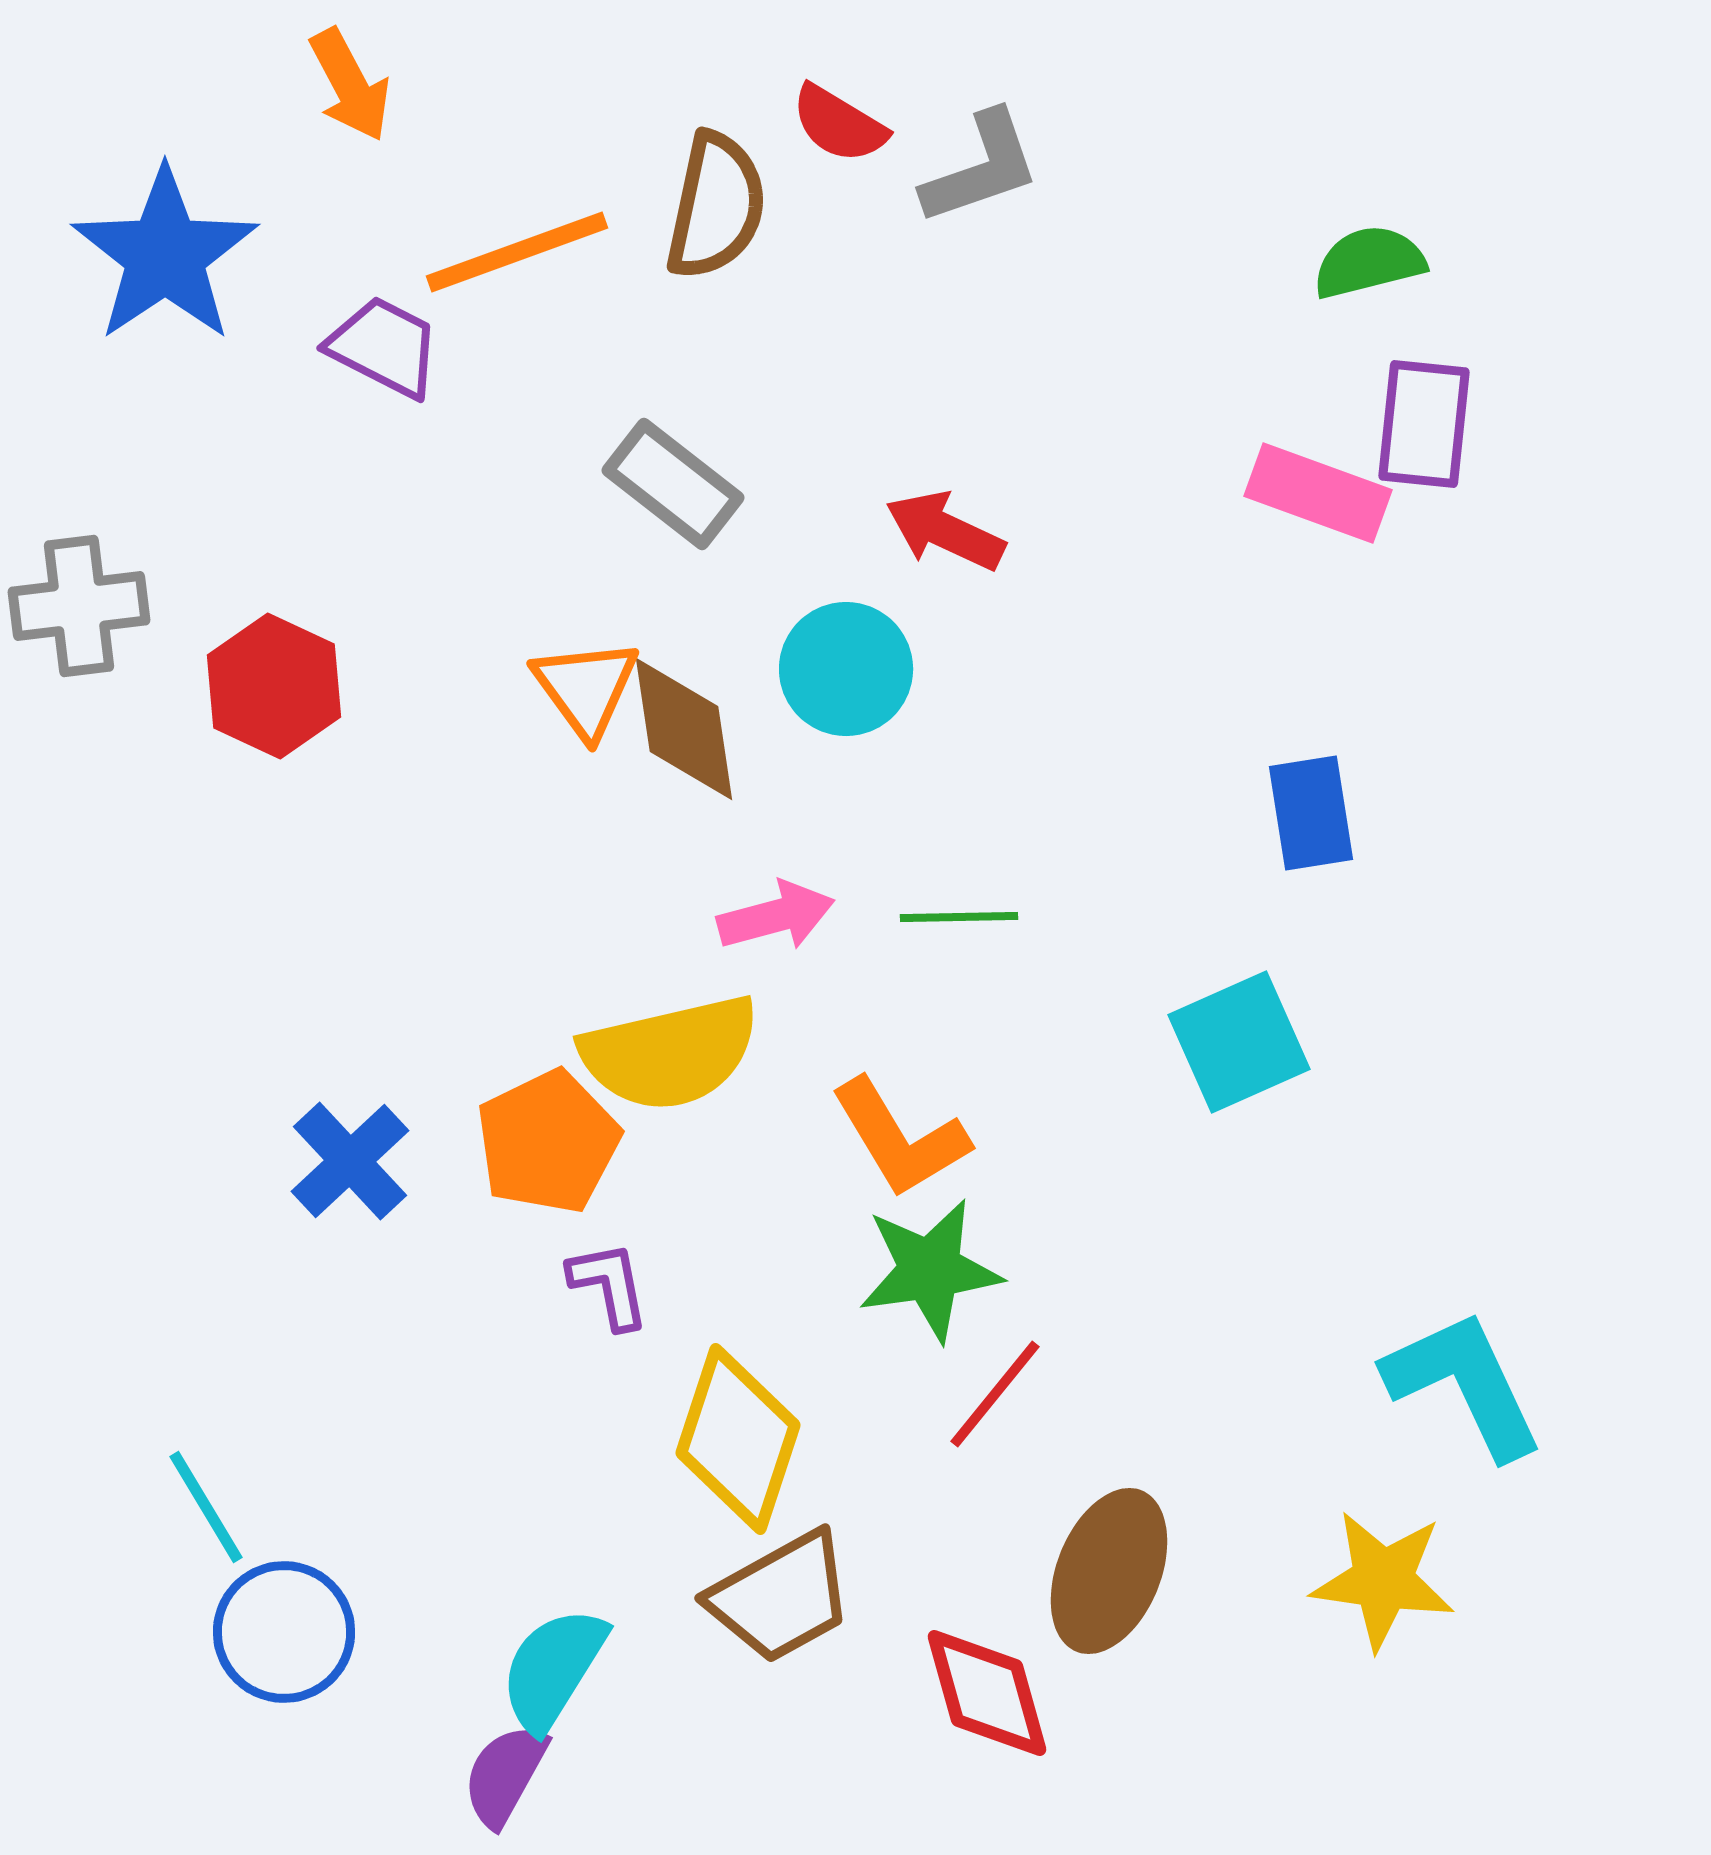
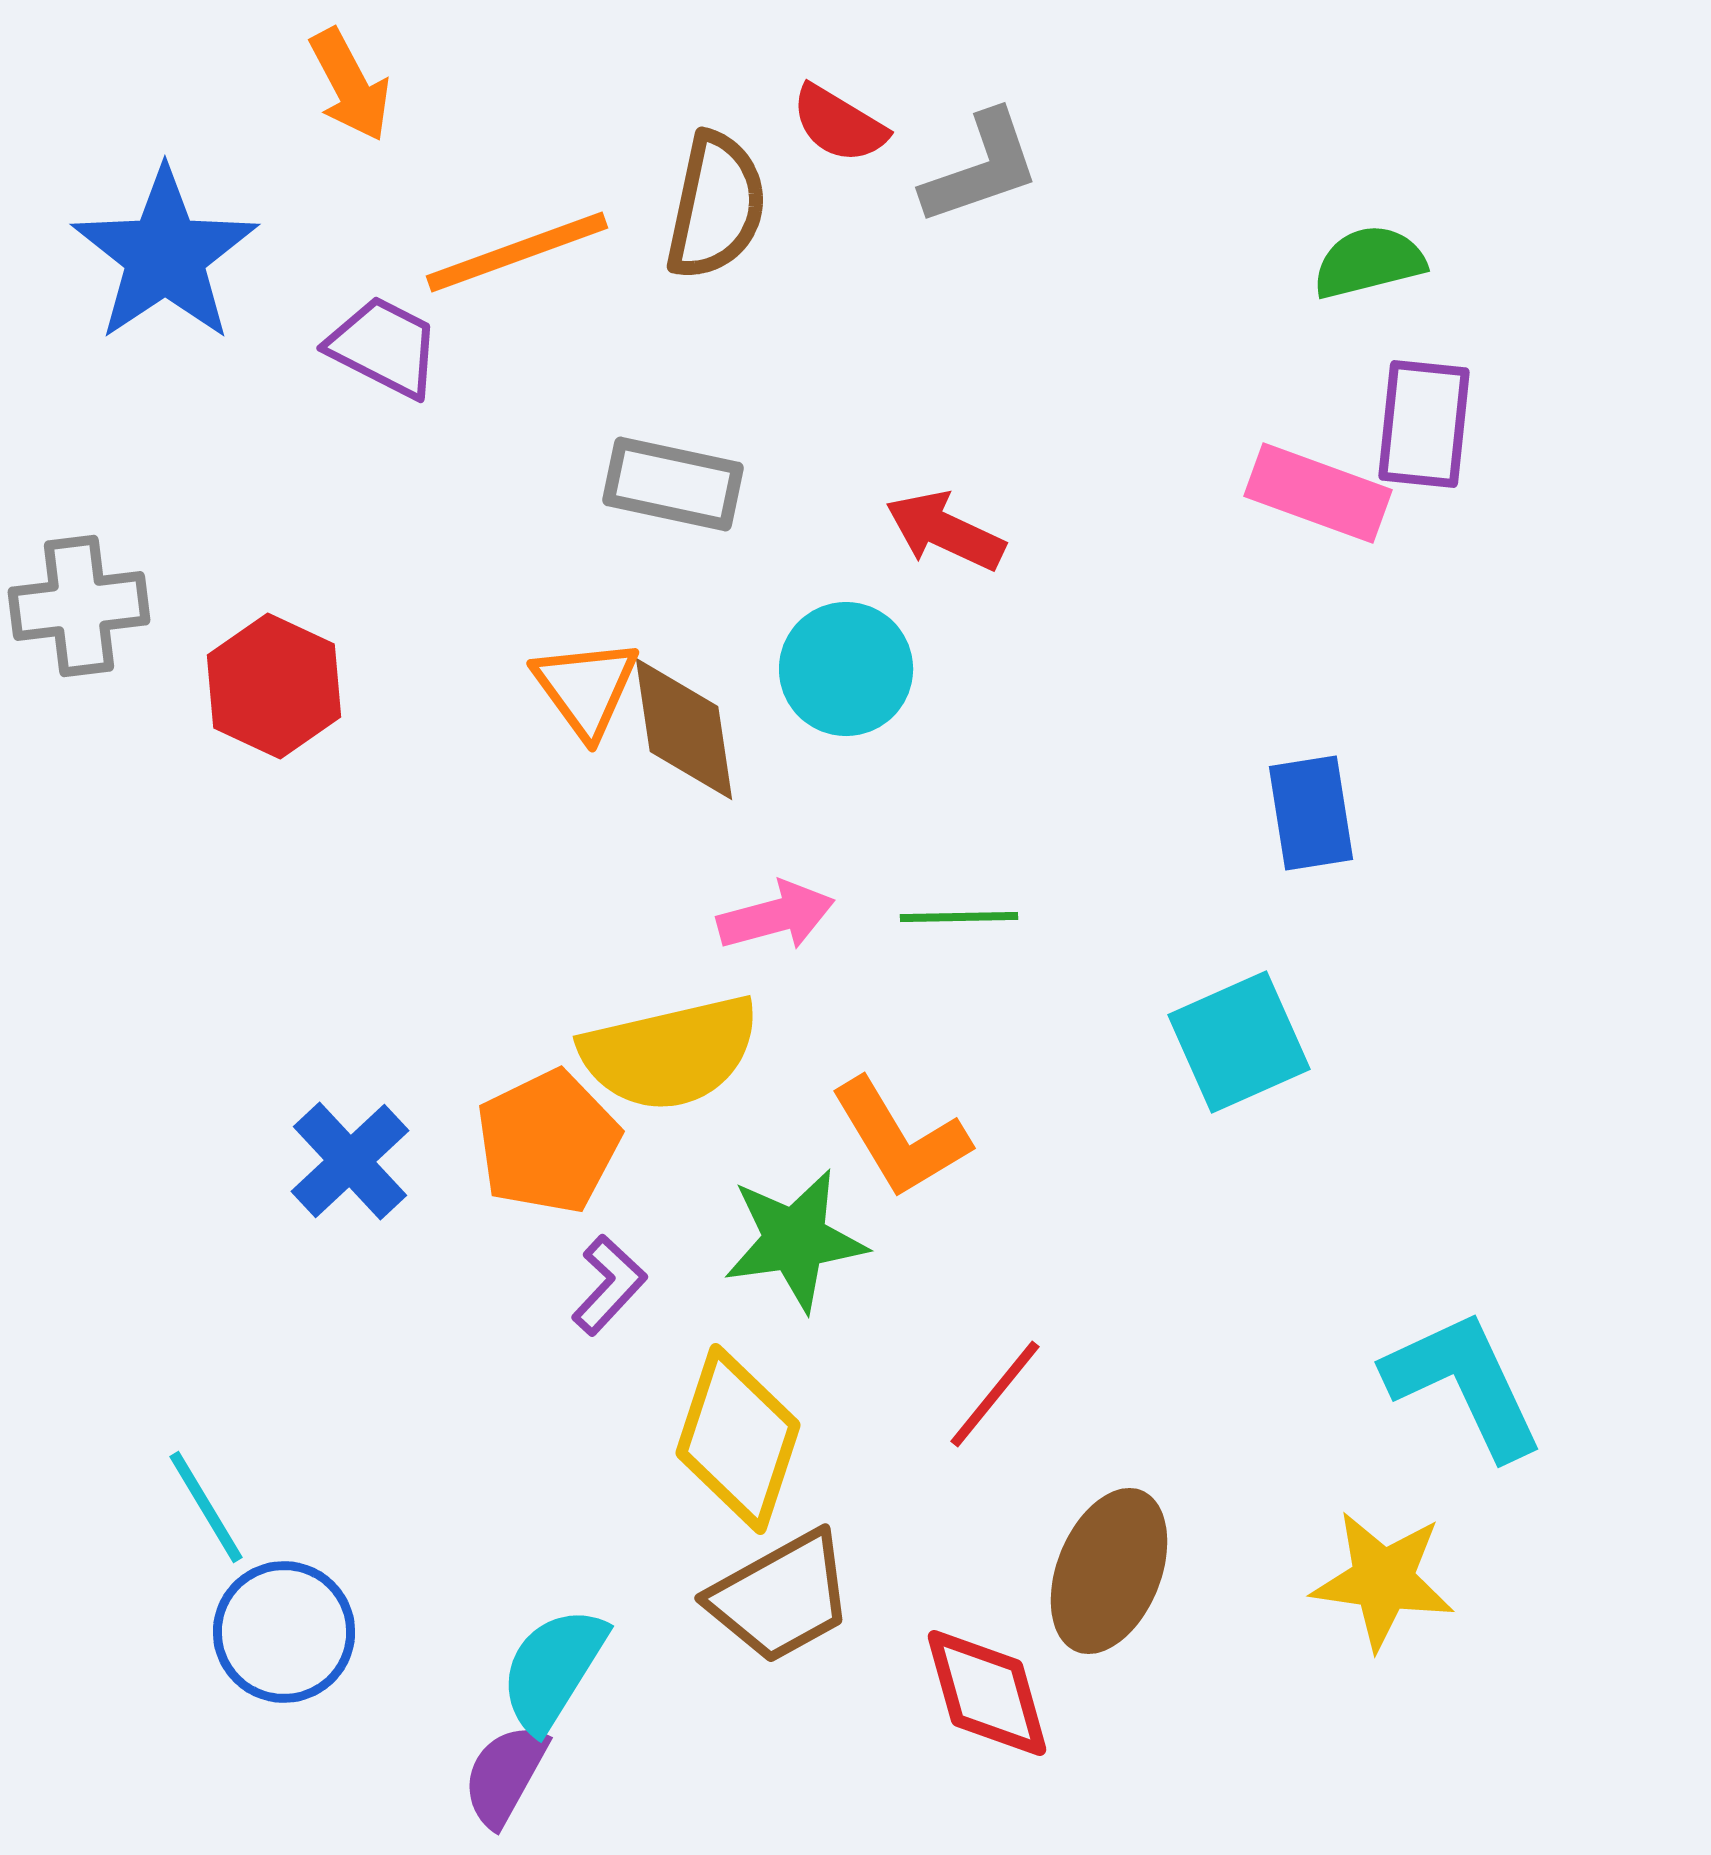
gray rectangle: rotated 26 degrees counterclockwise
green star: moved 135 px left, 30 px up
purple L-shape: rotated 54 degrees clockwise
